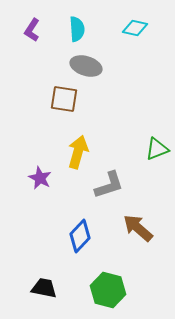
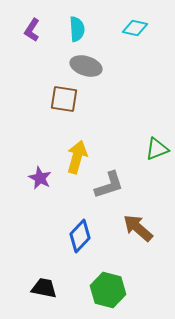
yellow arrow: moved 1 px left, 5 px down
